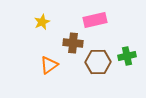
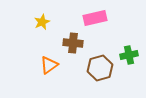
pink rectangle: moved 2 px up
green cross: moved 2 px right, 1 px up
brown hexagon: moved 2 px right, 6 px down; rotated 15 degrees counterclockwise
